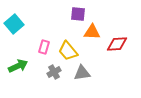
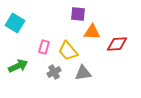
cyan square: moved 1 px right, 1 px up; rotated 18 degrees counterclockwise
gray triangle: moved 1 px right
